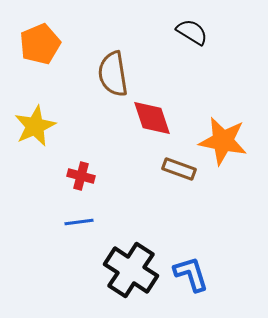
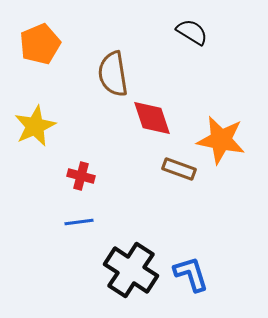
orange star: moved 2 px left, 1 px up
